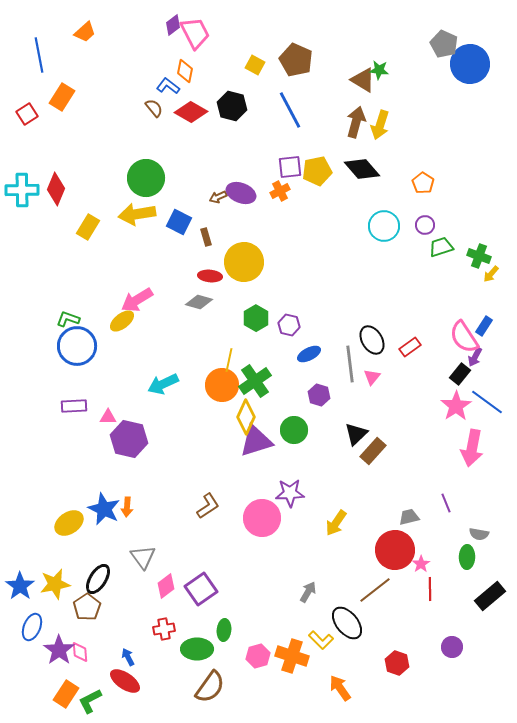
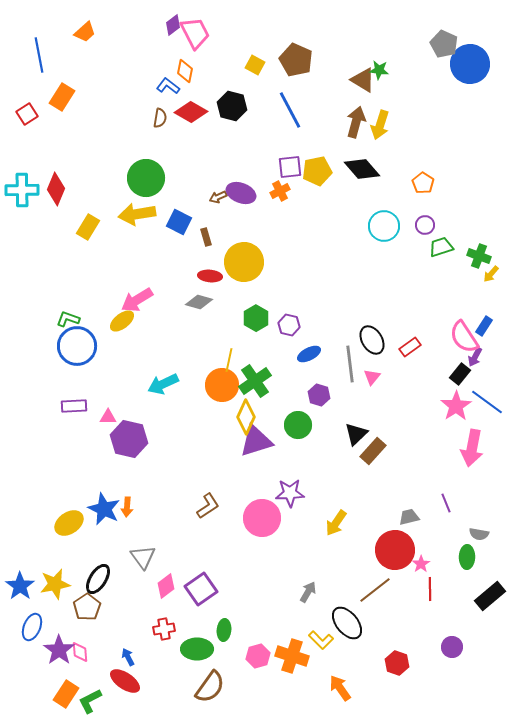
brown semicircle at (154, 108): moved 6 px right, 10 px down; rotated 48 degrees clockwise
green circle at (294, 430): moved 4 px right, 5 px up
